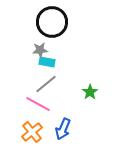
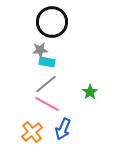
pink line: moved 9 px right
